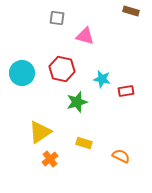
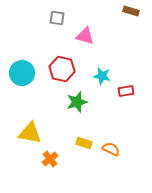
cyan star: moved 3 px up
yellow triangle: moved 10 px left, 1 px down; rotated 45 degrees clockwise
orange semicircle: moved 10 px left, 7 px up
